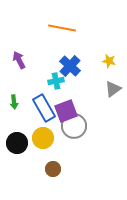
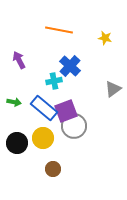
orange line: moved 3 px left, 2 px down
yellow star: moved 4 px left, 23 px up
cyan cross: moved 2 px left
green arrow: rotated 72 degrees counterclockwise
blue rectangle: rotated 20 degrees counterclockwise
